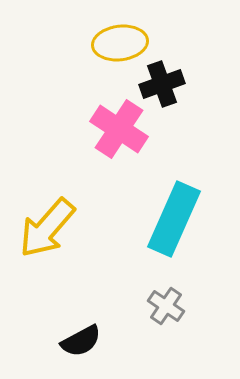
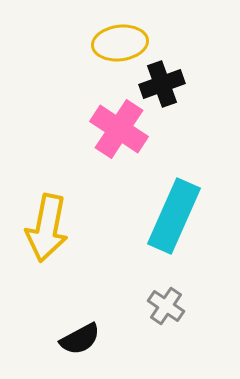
cyan rectangle: moved 3 px up
yellow arrow: rotated 30 degrees counterclockwise
black semicircle: moved 1 px left, 2 px up
